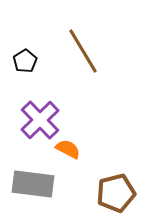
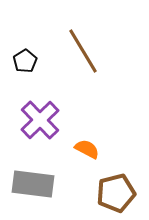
orange semicircle: moved 19 px right
